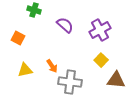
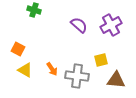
purple semicircle: moved 14 px right
purple cross: moved 11 px right, 5 px up
orange square: moved 11 px down
yellow square: rotated 32 degrees clockwise
orange arrow: moved 3 px down
yellow triangle: rotated 42 degrees clockwise
gray cross: moved 7 px right, 6 px up
